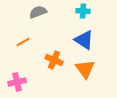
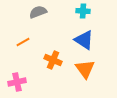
orange cross: moved 1 px left
